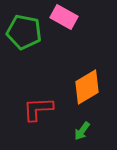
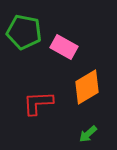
pink rectangle: moved 30 px down
red L-shape: moved 6 px up
green arrow: moved 6 px right, 3 px down; rotated 12 degrees clockwise
